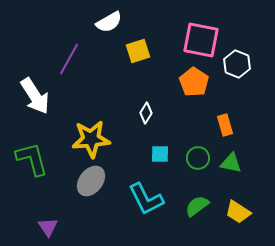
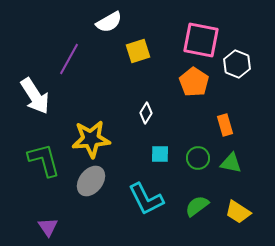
green L-shape: moved 12 px right, 1 px down
